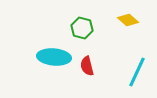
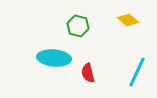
green hexagon: moved 4 px left, 2 px up
cyan ellipse: moved 1 px down
red semicircle: moved 1 px right, 7 px down
